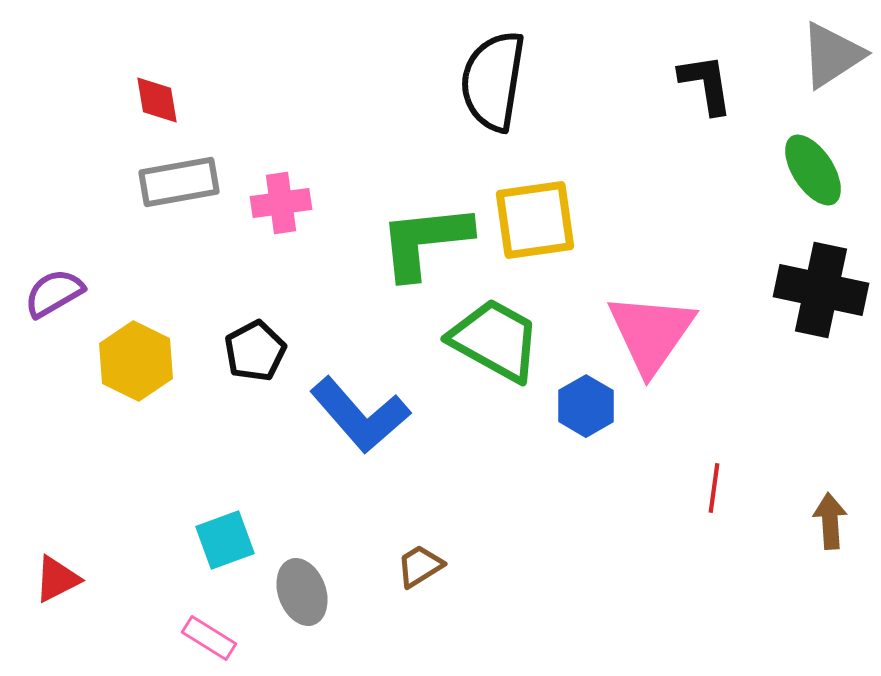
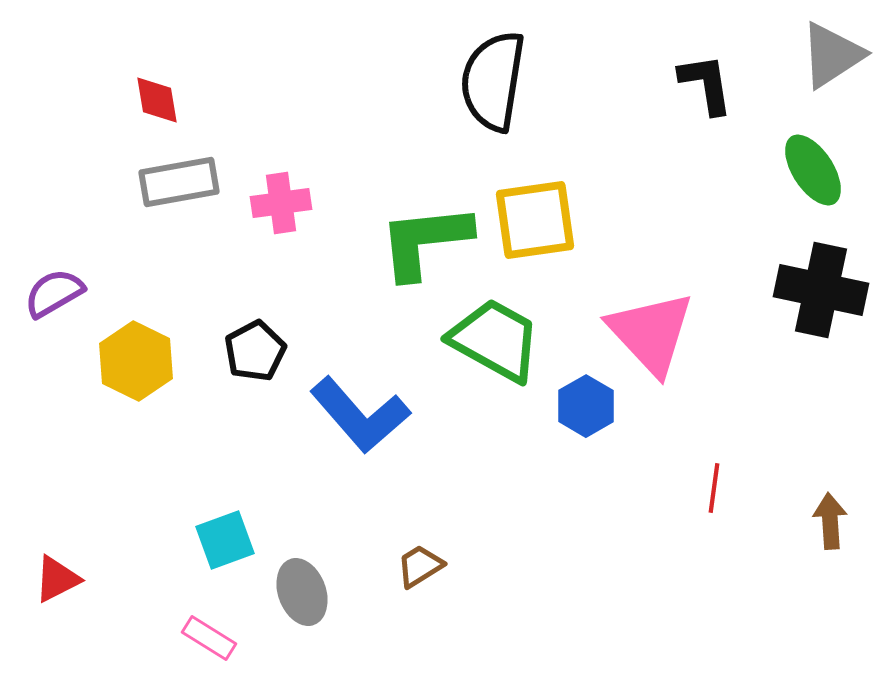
pink triangle: rotated 18 degrees counterclockwise
